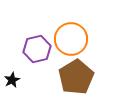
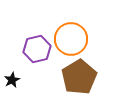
brown pentagon: moved 3 px right
